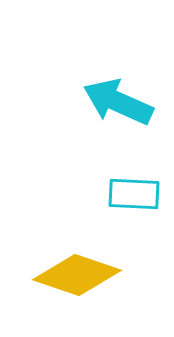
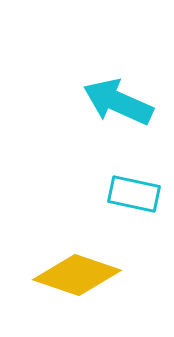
cyan rectangle: rotated 9 degrees clockwise
